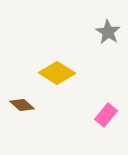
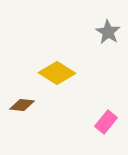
brown diamond: rotated 35 degrees counterclockwise
pink rectangle: moved 7 px down
